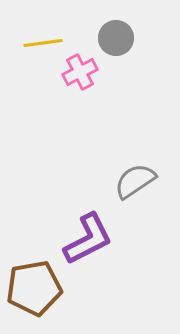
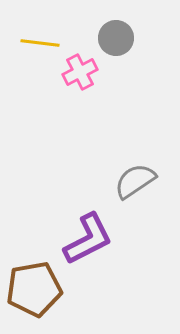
yellow line: moved 3 px left; rotated 15 degrees clockwise
brown pentagon: moved 1 px down
